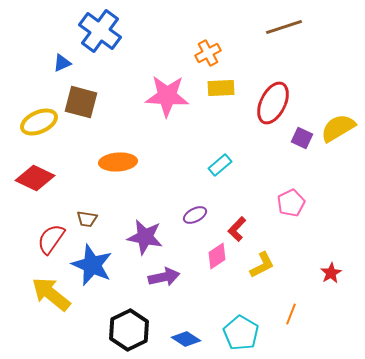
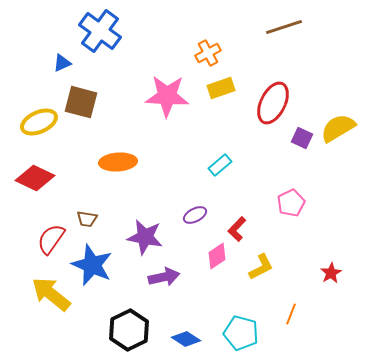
yellow rectangle: rotated 16 degrees counterclockwise
yellow L-shape: moved 1 px left, 2 px down
cyan pentagon: rotated 16 degrees counterclockwise
